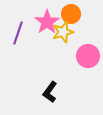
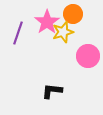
orange circle: moved 2 px right
black L-shape: moved 2 px right, 1 px up; rotated 60 degrees clockwise
